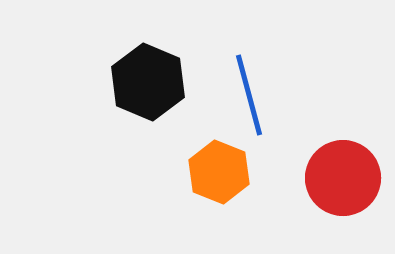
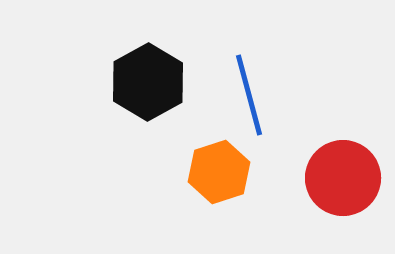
black hexagon: rotated 8 degrees clockwise
orange hexagon: rotated 20 degrees clockwise
